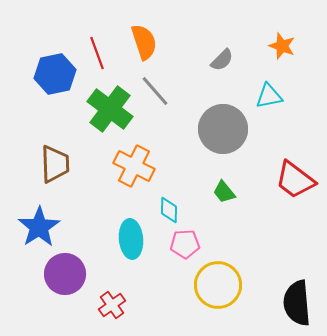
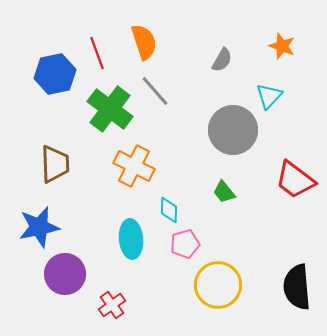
gray semicircle: rotated 15 degrees counterclockwise
cyan triangle: rotated 36 degrees counterclockwise
gray circle: moved 10 px right, 1 px down
blue star: rotated 21 degrees clockwise
pink pentagon: rotated 12 degrees counterclockwise
black semicircle: moved 16 px up
